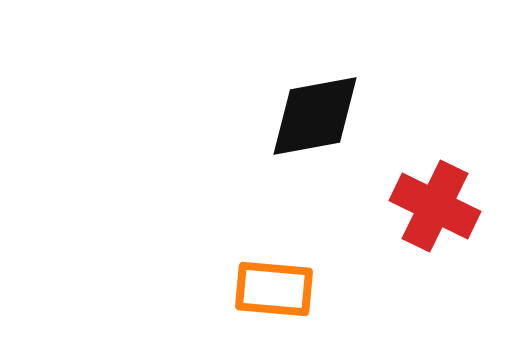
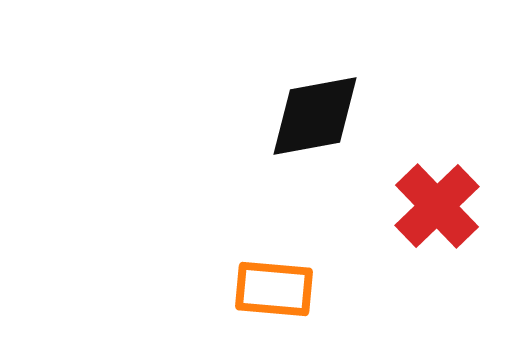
red cross: moved 2 px right; rotated 20 degrees clockwise
